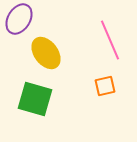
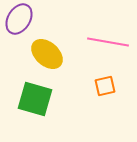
pink line: moved 2 px left, 2 px down; rotated 57 degrees counterclockwise
yellow ellipse: moved 1 px right, 1 px down; rotated 12 degrees counterclockwise
